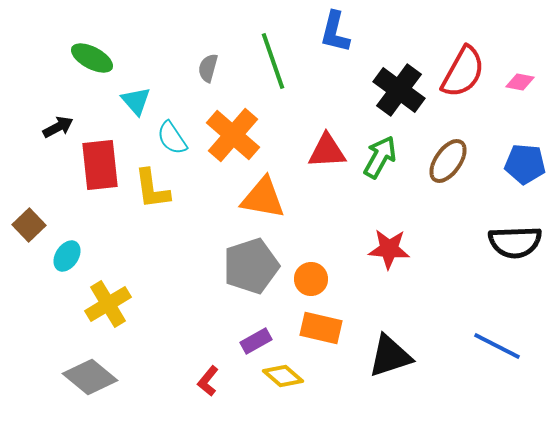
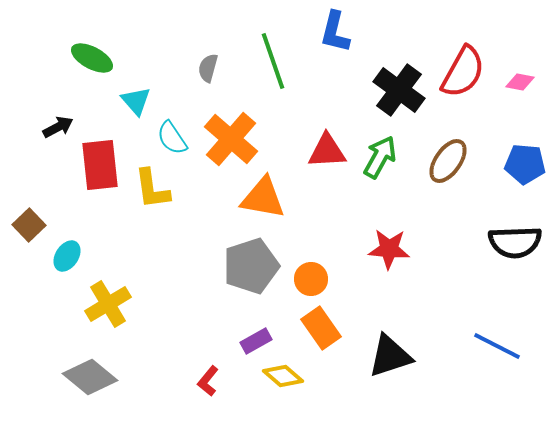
orange cross: moved 2 px left, 4 px down
orange rectangle: rotated 42 degrees clockwise
